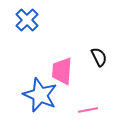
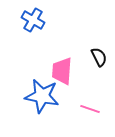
blue cross: moved 6 px right; rotated 15 degrees counterclockwise
blue star: moved 2 px right, 1 px down; rotated 12 degrees counterclockwise
pink line: moved 2 px right, 1 px up; rotated 30 degrees clockwise
